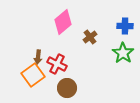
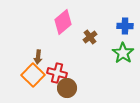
red cross: moved 9 px down; rotated 12 degrees counterclockwise
orange square: rotated 10 degrees counterclockwise
